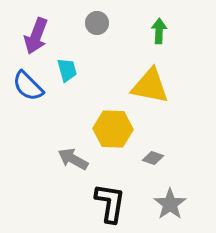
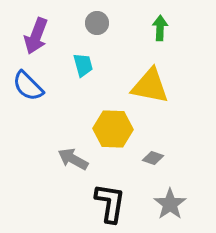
green arrow: moved 1 px right, 3 px up
cyan trapezoid: moved 16 px right, 5 px up
